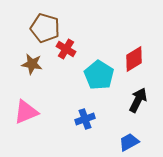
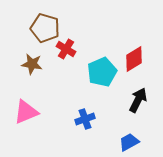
cyan pentagon: moved 3 px right, 3 px up; rotated 16 degrees clockwise
